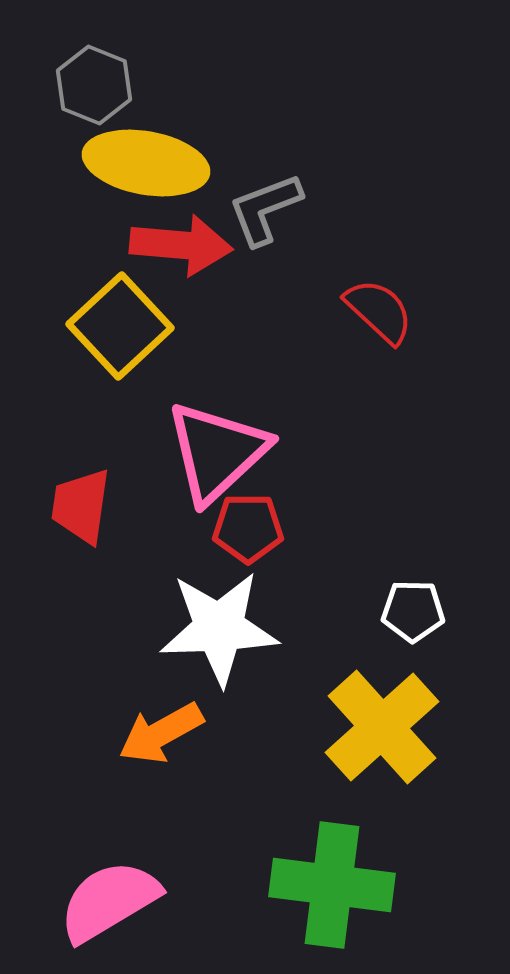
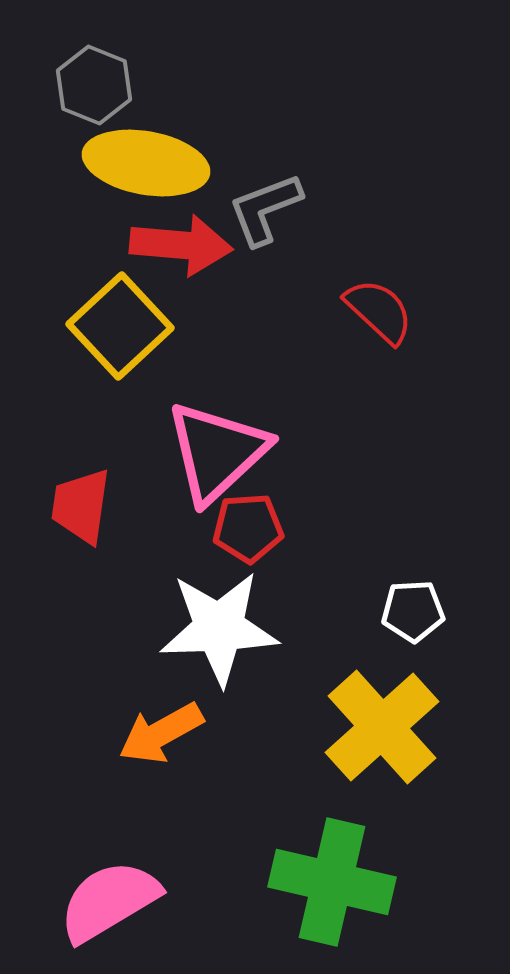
red pentagon: rotated 4 degrees counterclockwise
white pentagon: rotated 4 degrees counterclockwise
green cross: moved 3 px up; rotated 6 degrees clockwise
